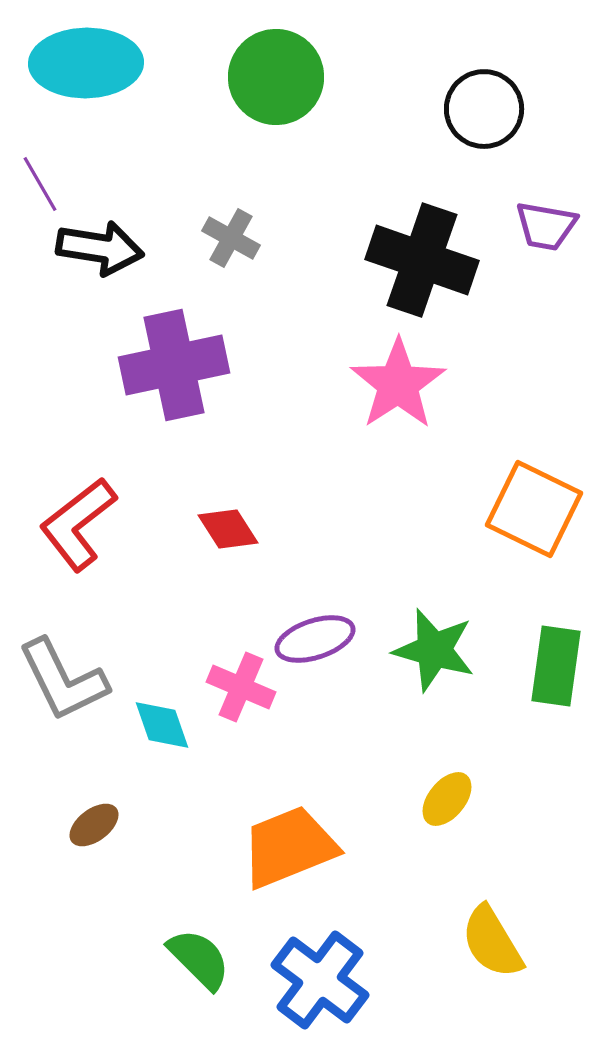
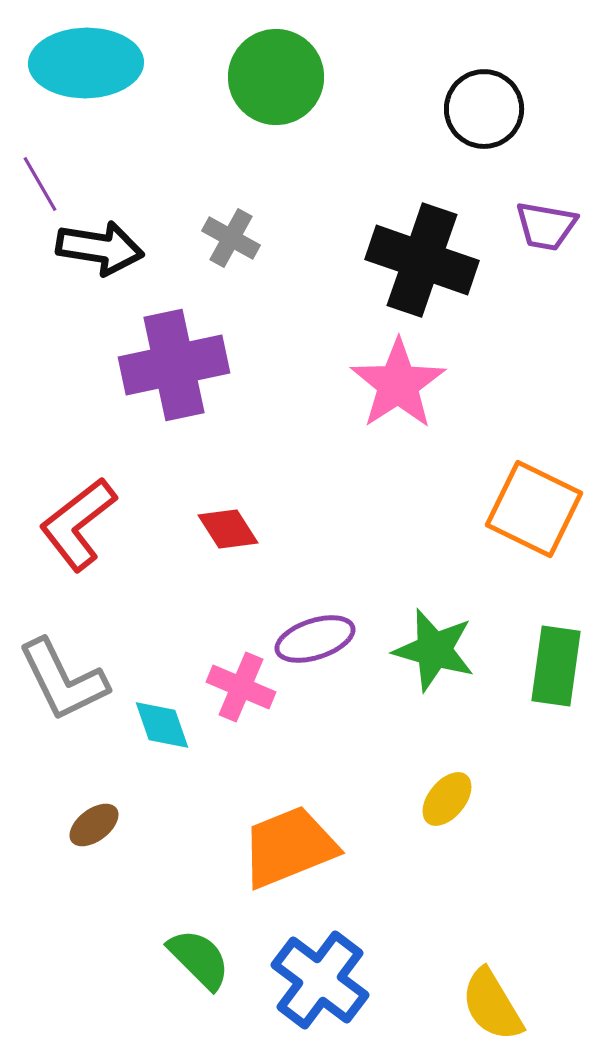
yellow semicircle: moved 63 px down
